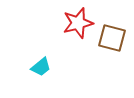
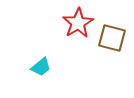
red star: rotated 16 degrees counterclockwise
